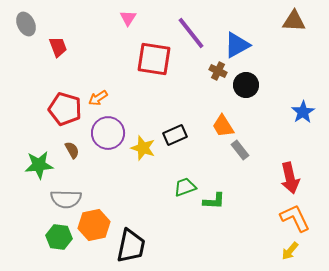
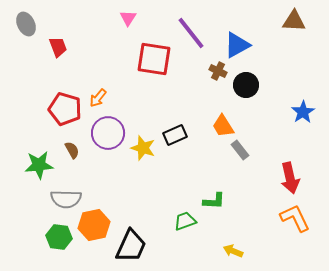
orange arrow: rotated 18 degrees counterclockwise
green trapezoid: moved 34 px down
black trapezoid: rotated 12 degrees clockwise
yellow arrow: moved 57 px left; rotated 72 degrees clockwise
